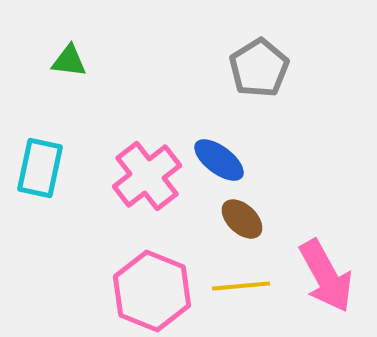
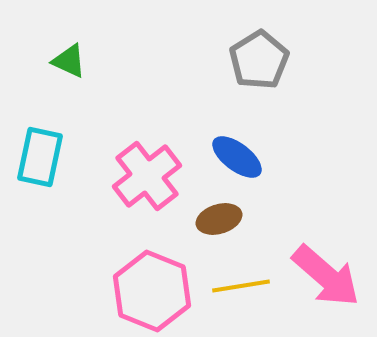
green triangle: rotated 18 degrees clockwise
gray pentagon: moved 8 px up
blue ellipse: moved 18 px right, 3 px up
cyan rectangle: moved 11 px up
brown ellipse: moved 23 px left; rotated 60 degrees counterclockwise
pink arrow: rotated 20 degrees counterclockwise
yellow line: rotated 4 degrees counterclockwise
